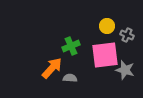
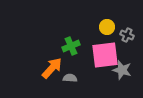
yellow circle: moved 1 px down
gray star: moved 3 px left
